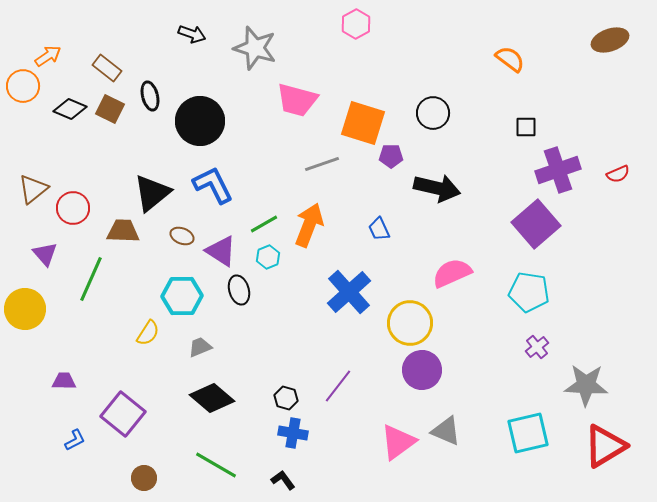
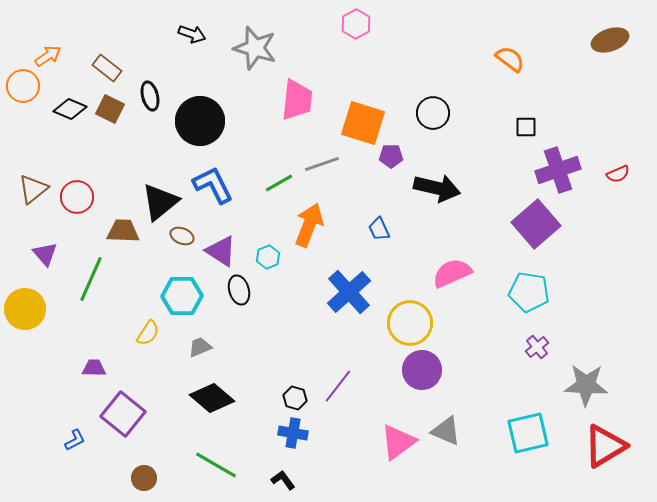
pink trapezoid at (297, 100): rotated 99 degrees counterclockwise
black triangle at (152, 193): moved 8 px right, 9 px down
red circle at (73, 208): moved 4 px right, 11 px up
green line at (264, 224): moved 15 px right, 41 px up
purple trapezoid at (64, 381): moved 30 px right, 13 px up
black hexagon at (286, 398): moved 9 px right
